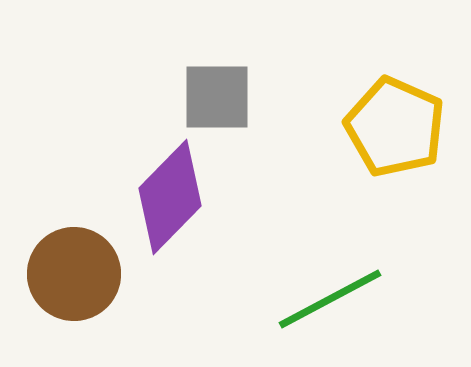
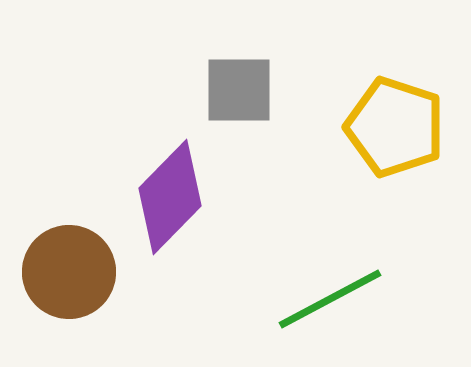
gray square: moved 22 px right, 7 px up
yellow pentagon: rotated 6 degrees counterclockwise
brown circle: moved 5 px left, 2 px up
